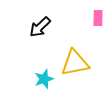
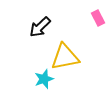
pink rectangle: rotated 28 degrees counterclockwise
yellow triangle: moved 10 px left, 6 px up
